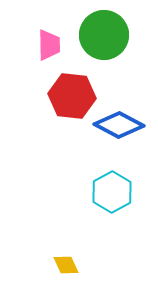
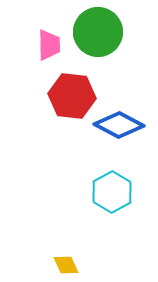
green circle: moved 6 px left, 3 px up
